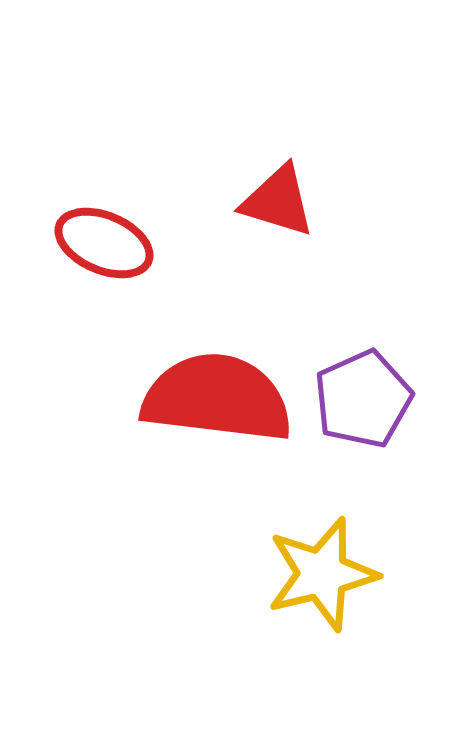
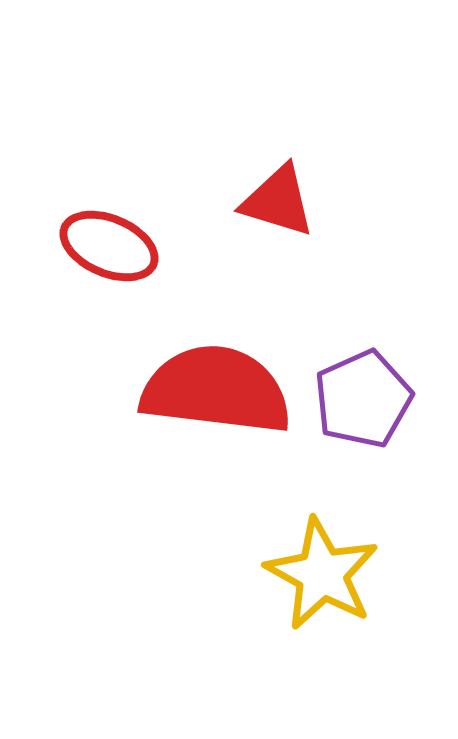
red ellipse: moved 5 px right, 3 px down
red semicircle: moved 1 px left, 8 px up
yellow star: rotated 29 degrees counterclockwise
